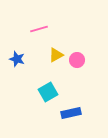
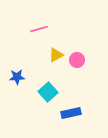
blue star: moved 18 px down; rotated 21 degrees counterclockwise
cyan square: rotated 12 degrees counterclockwise
